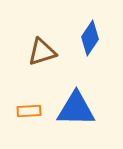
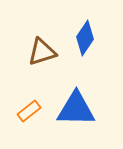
blue diamond: moved 5 px left
orange rectangle: rotated 35 degrees counterclockwise
